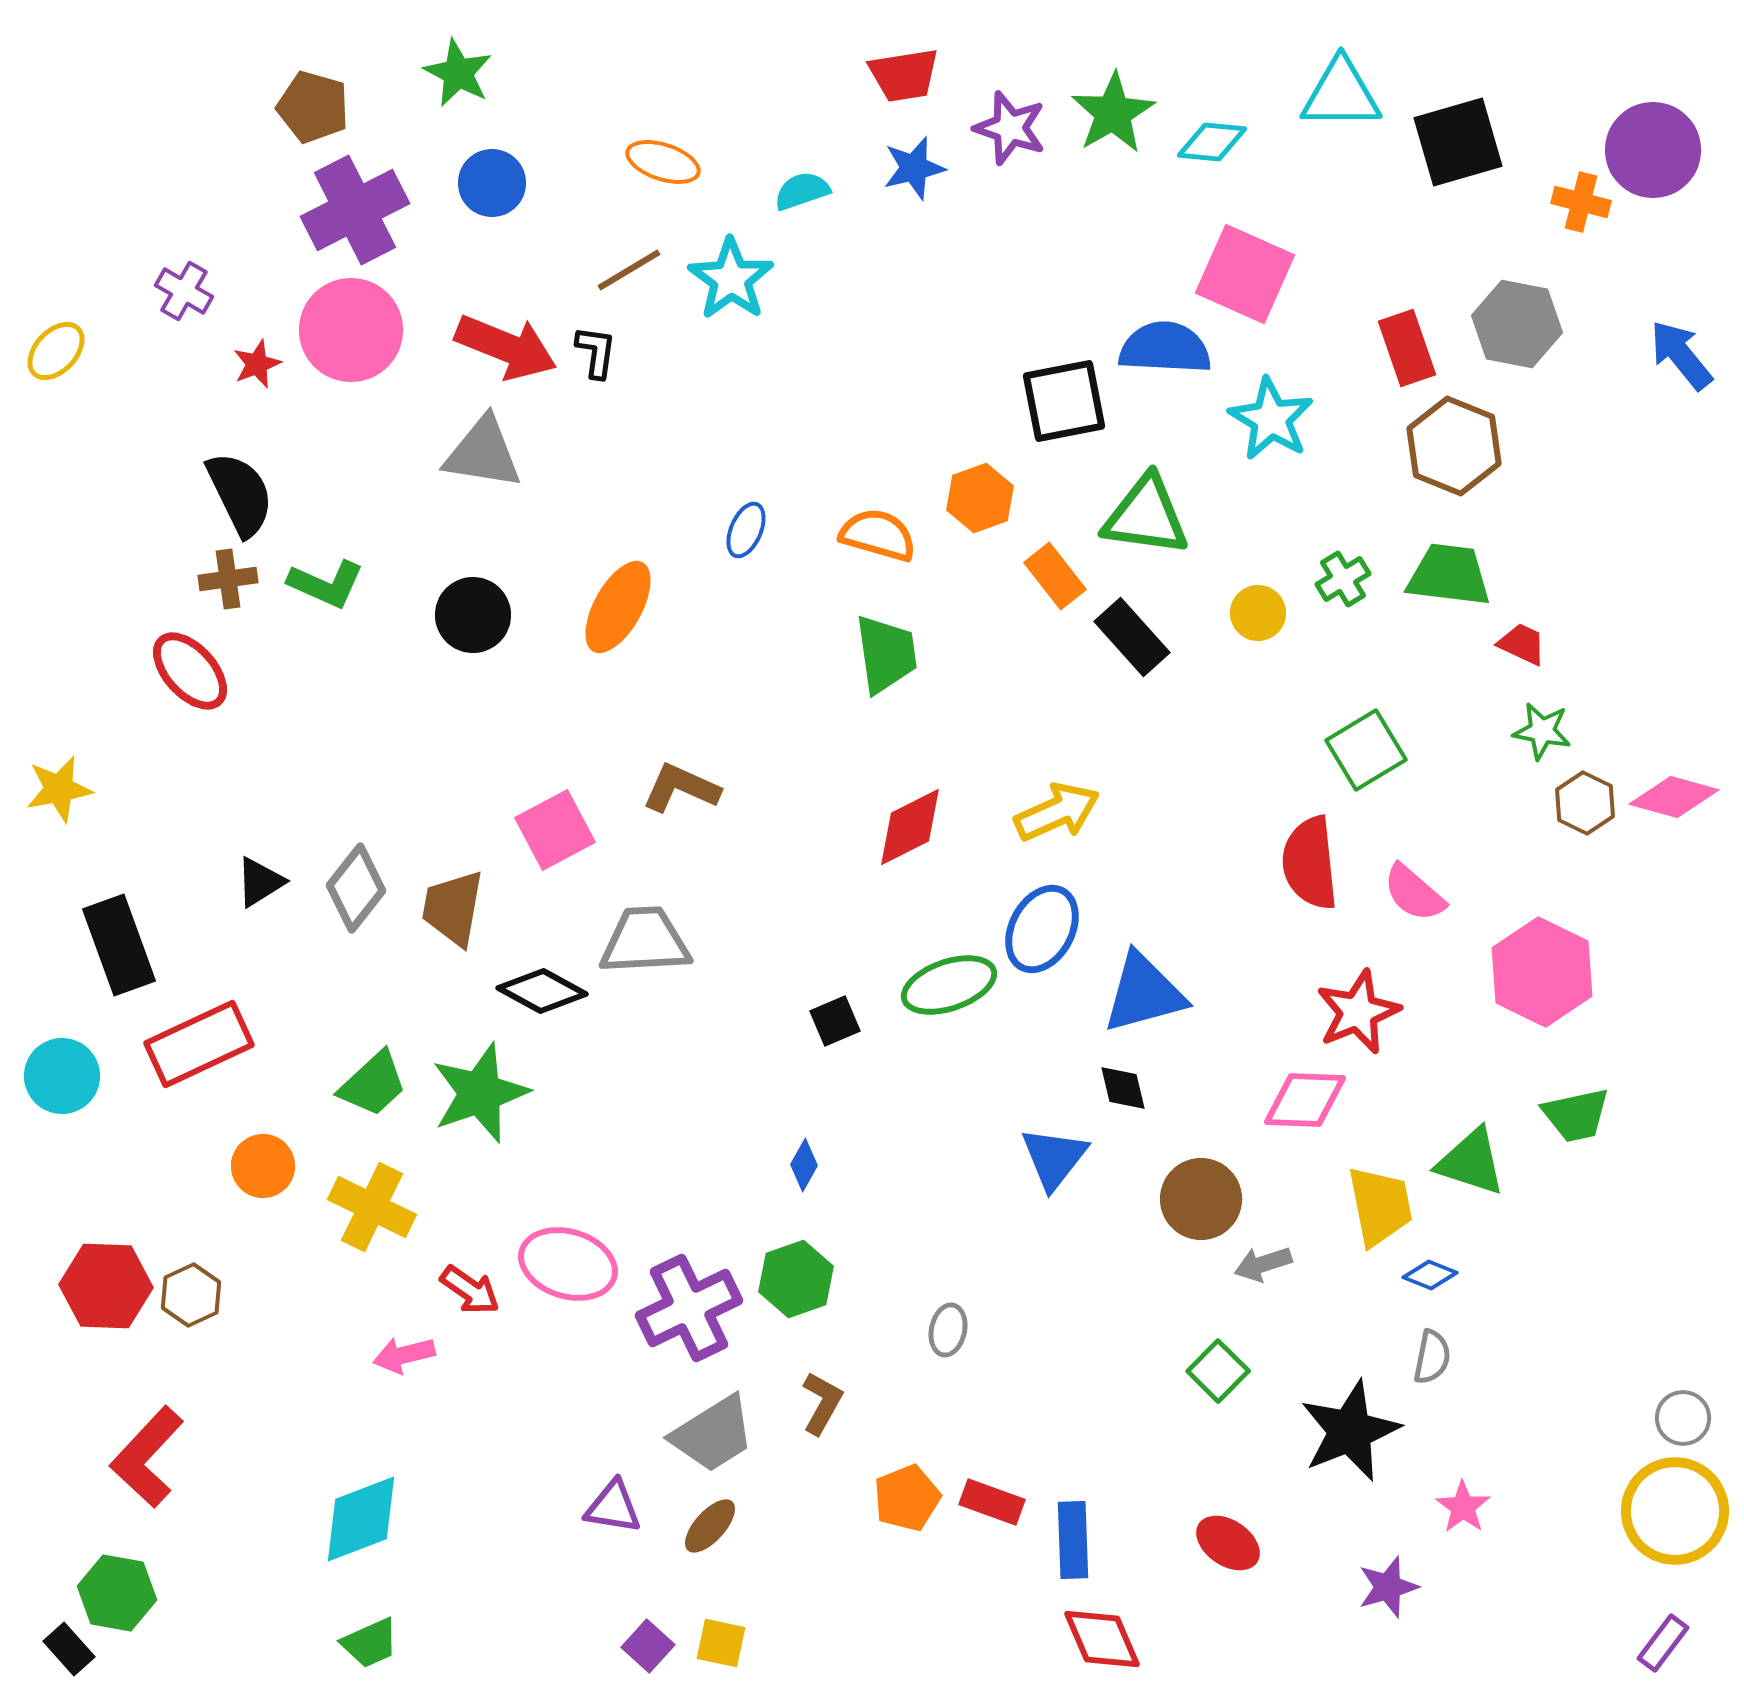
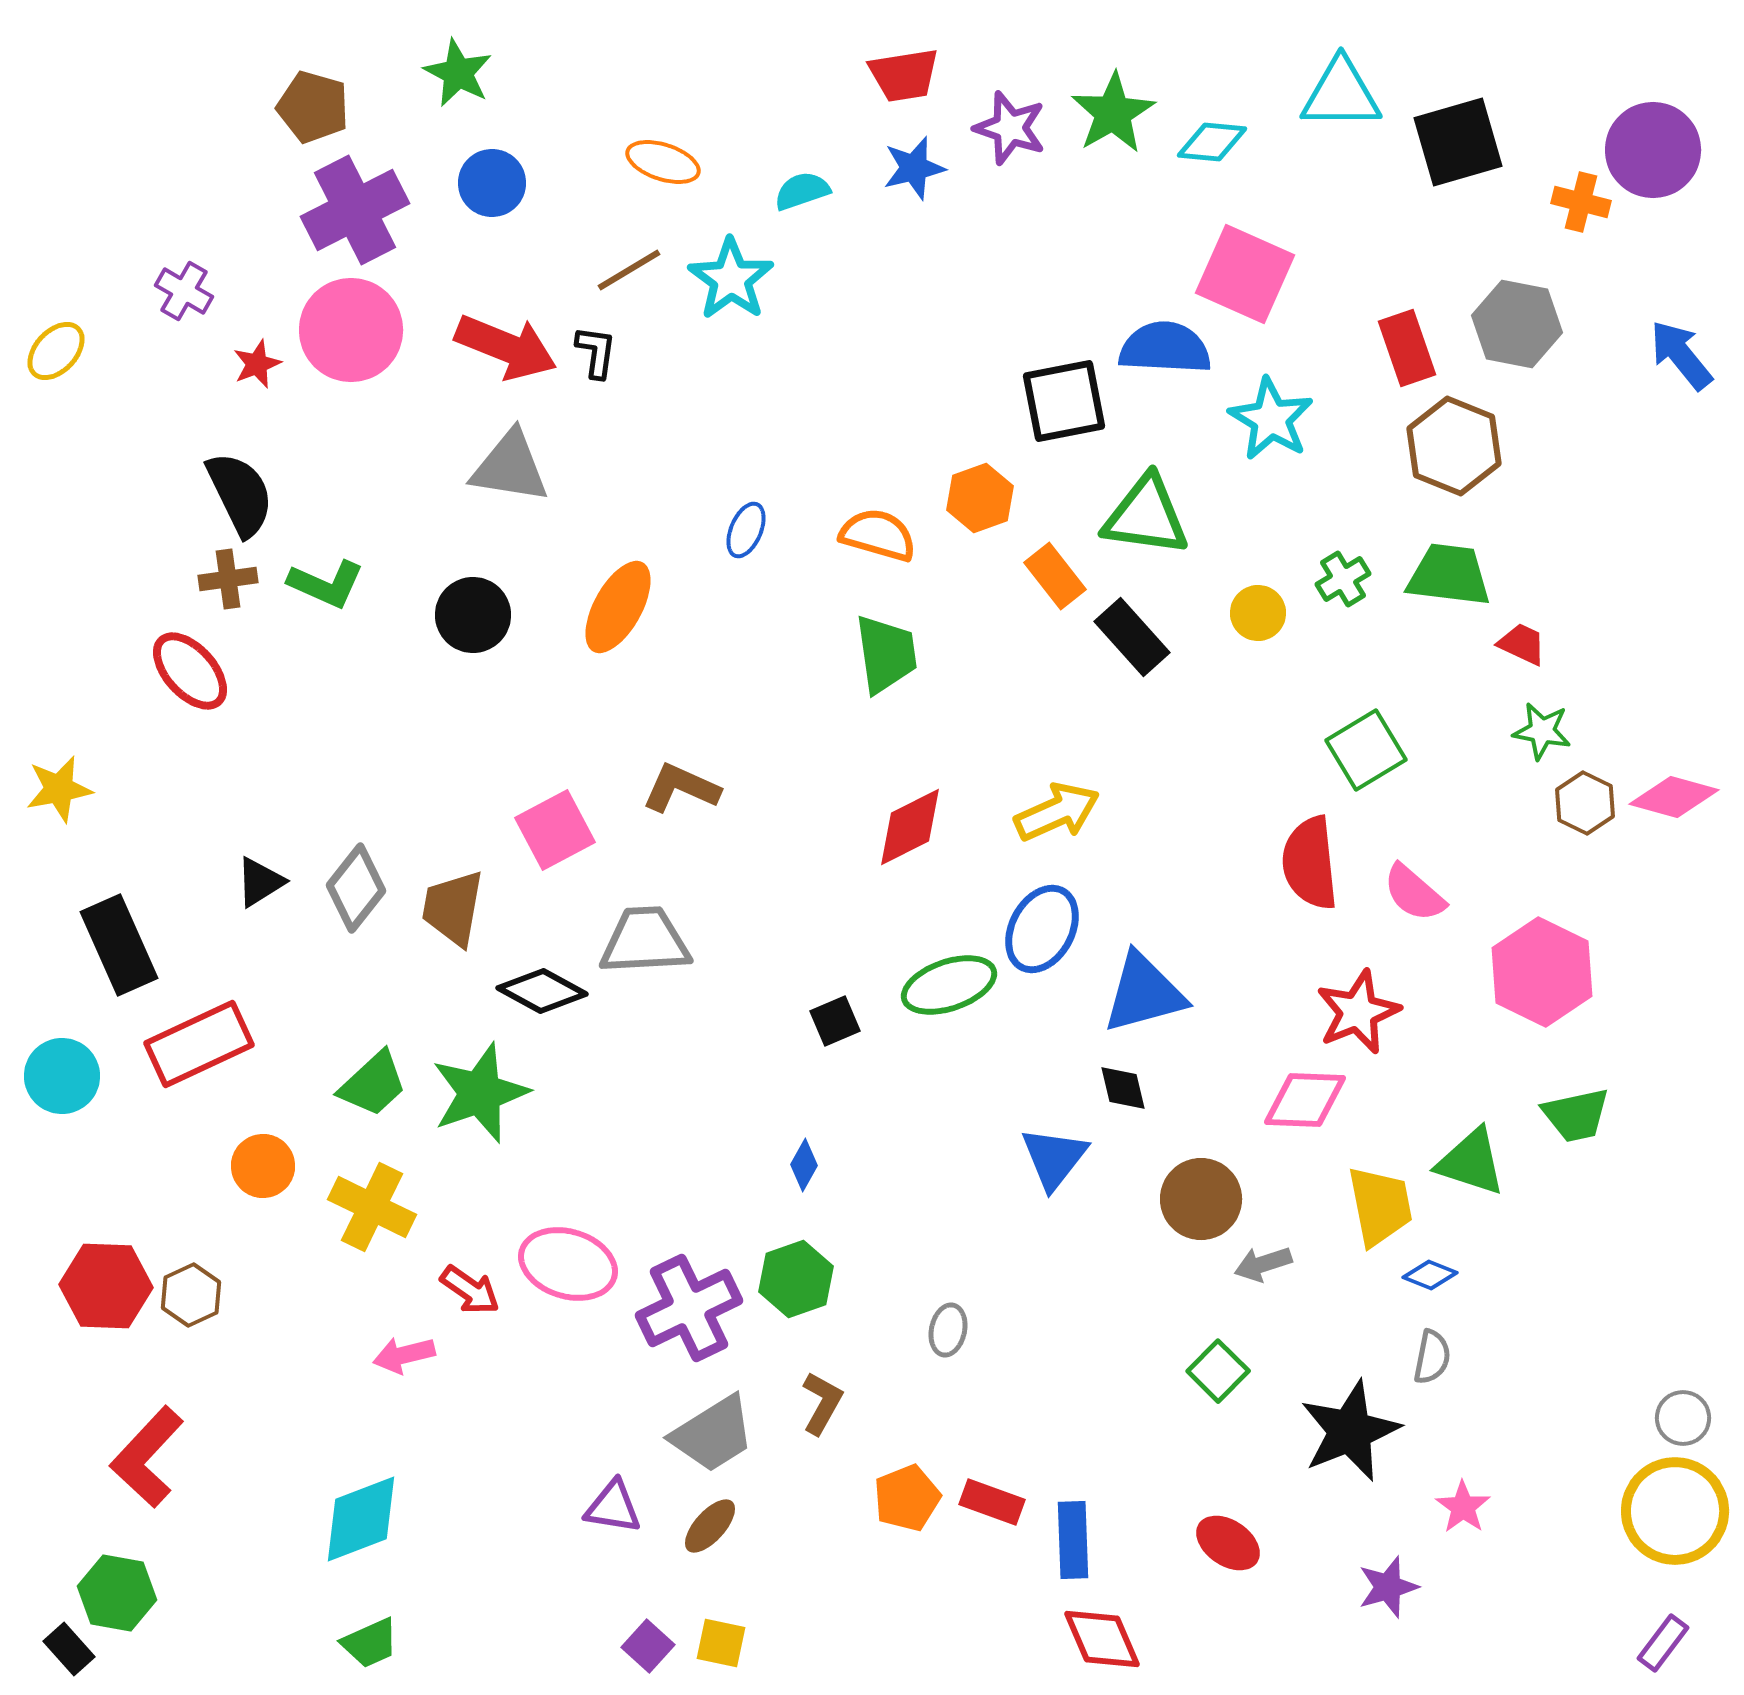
gray triangle at (483, 453): moved 27 px right, 14 px down
black rectangle at (119, 945): rotated 4 degrees counterclockwise
